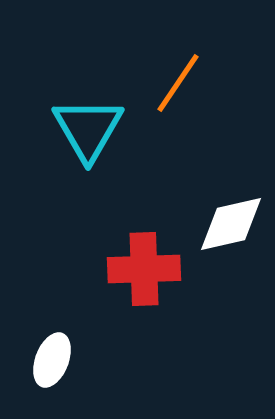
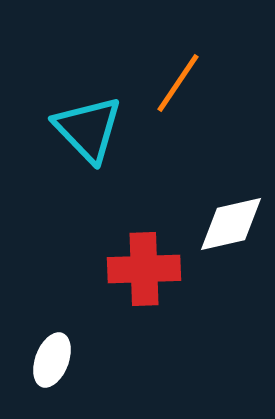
cyan triangle: rotated 14 degrees counterclockwise
